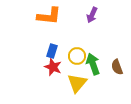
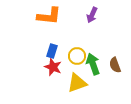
brown semicircle: moved 2 px left, 2 px up
yellow triangle: rotated 30 degrees clockwise
